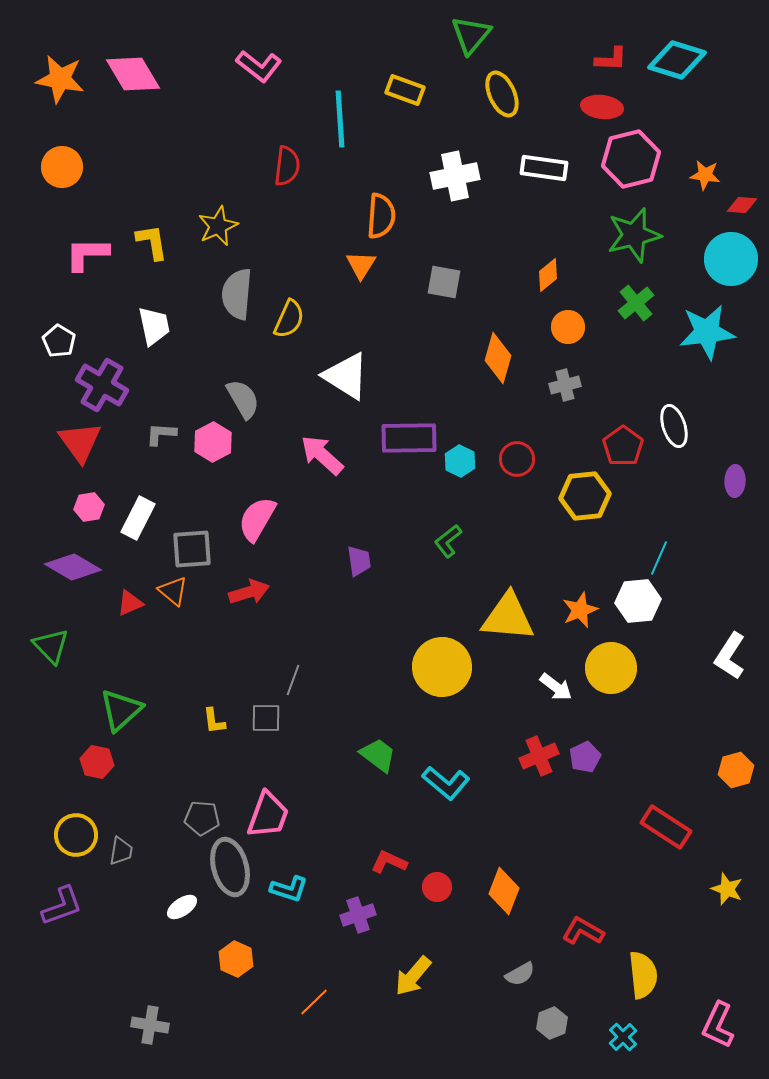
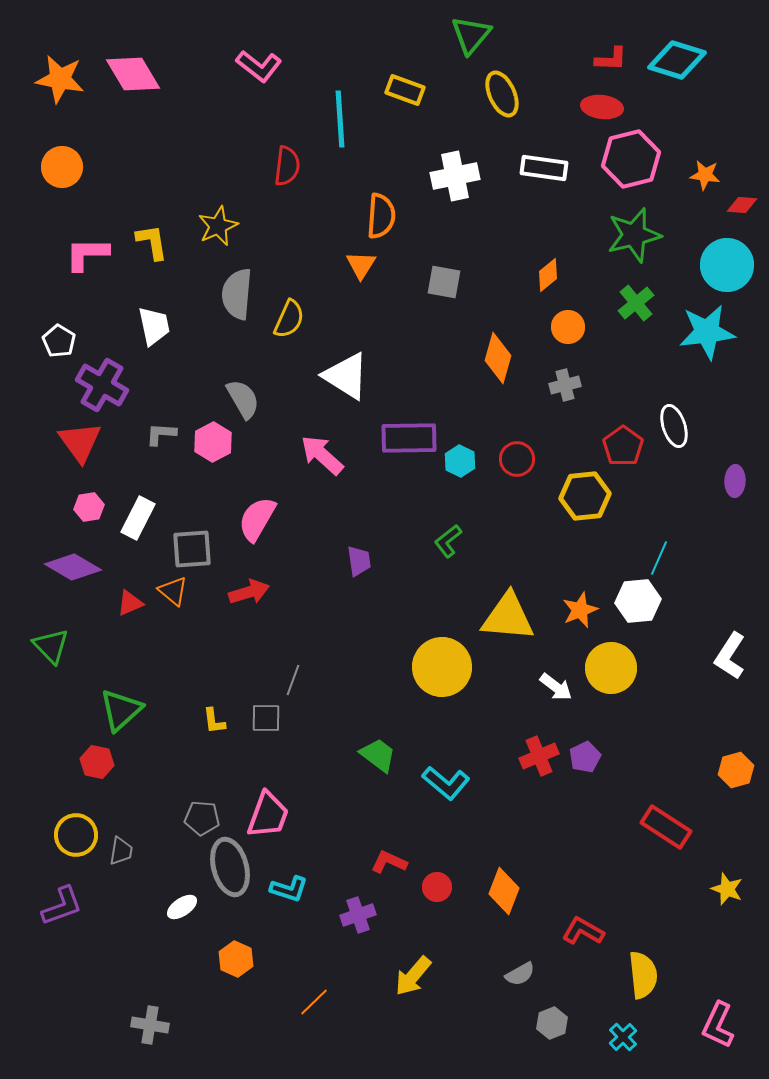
cyan circle at (731, 259): moved 4 px left, 6 px down
